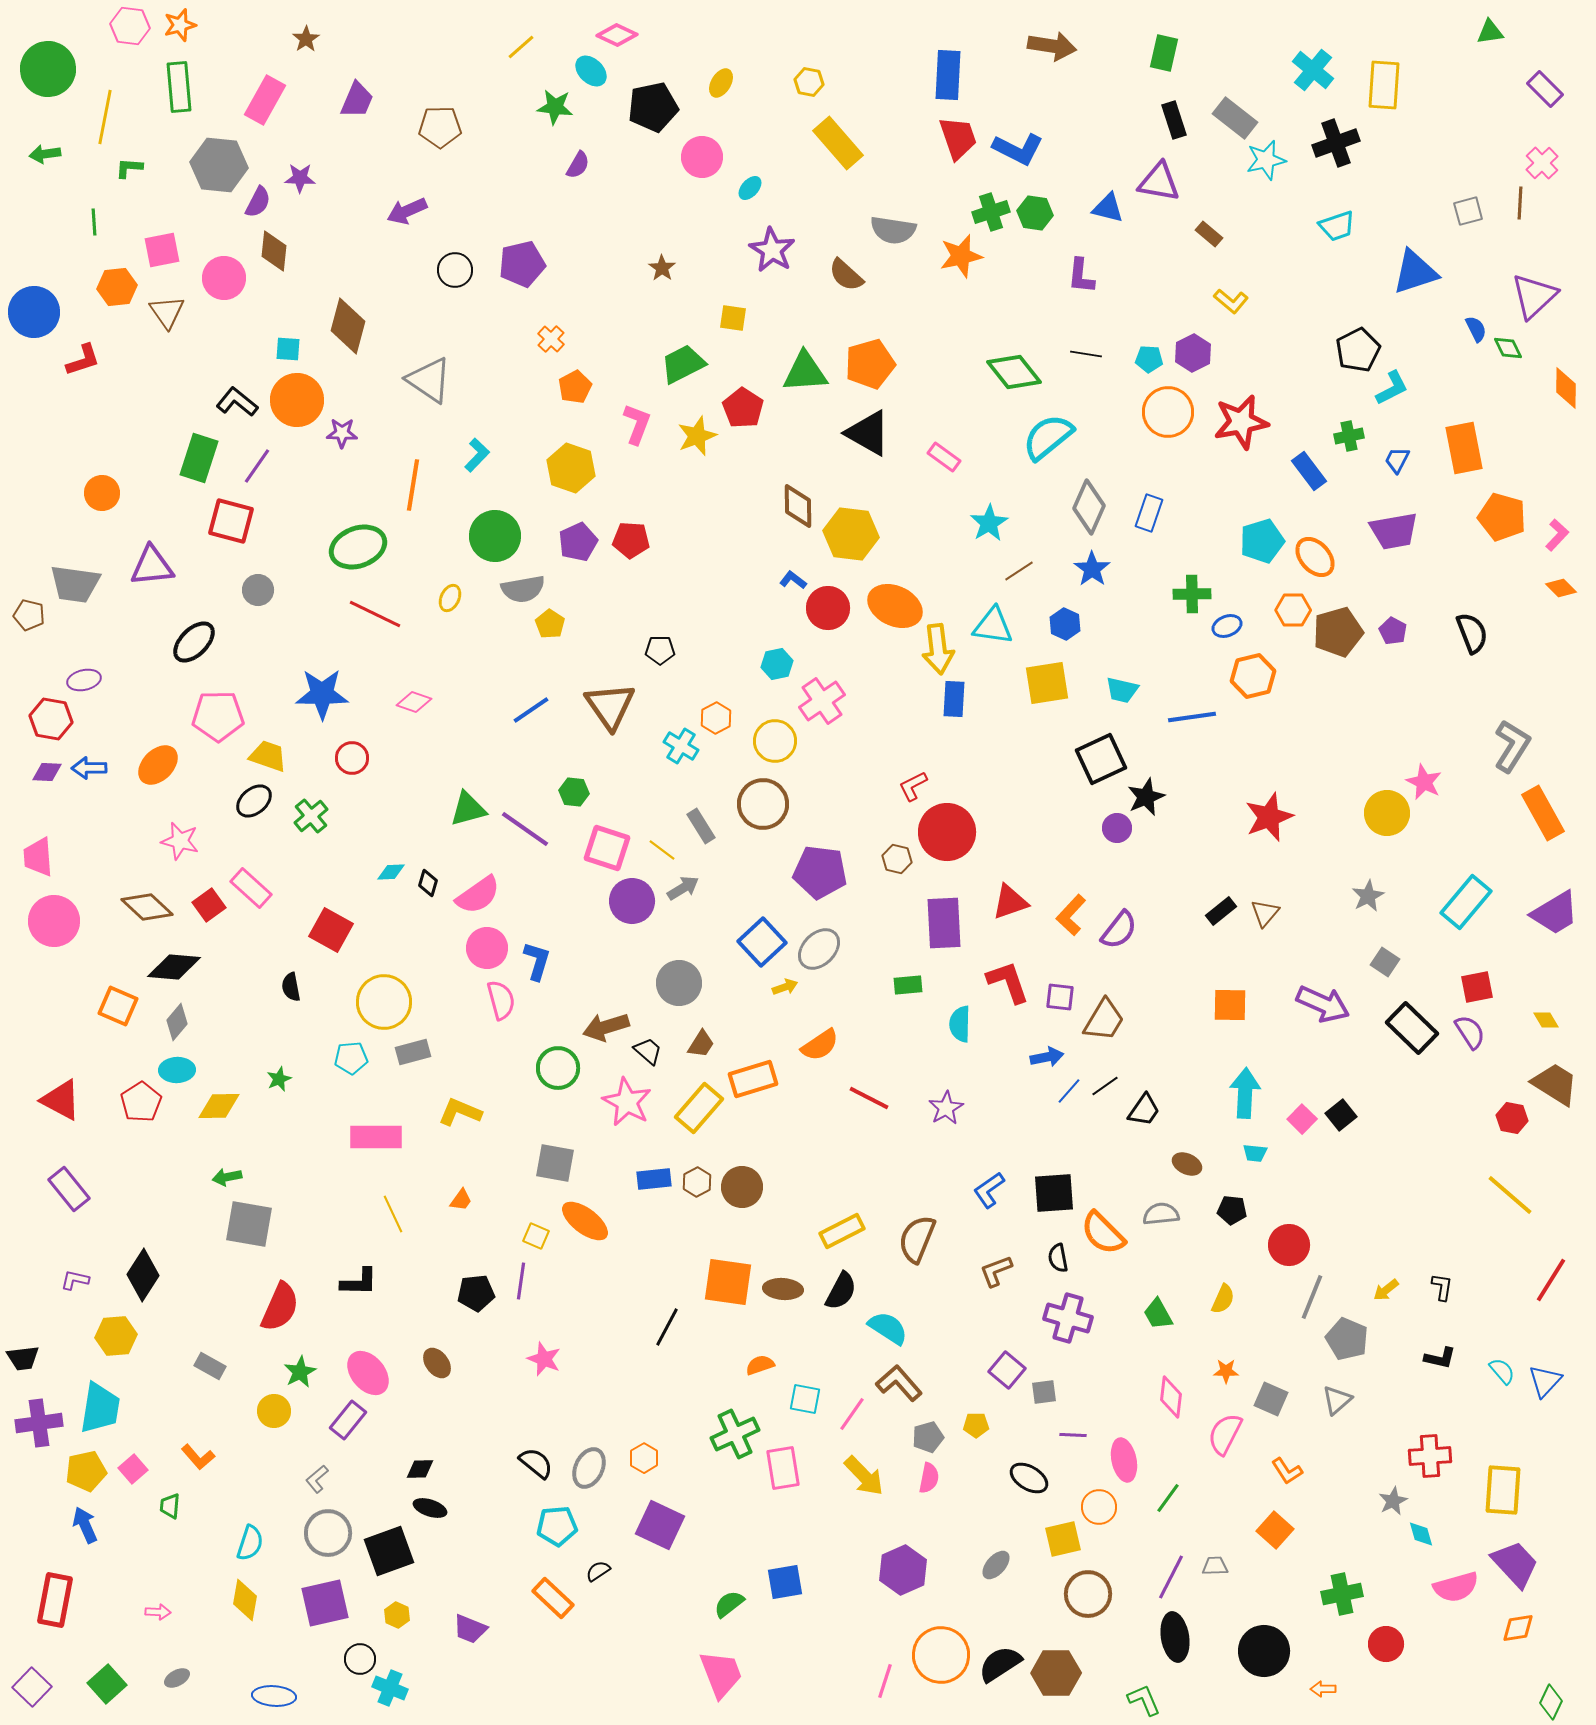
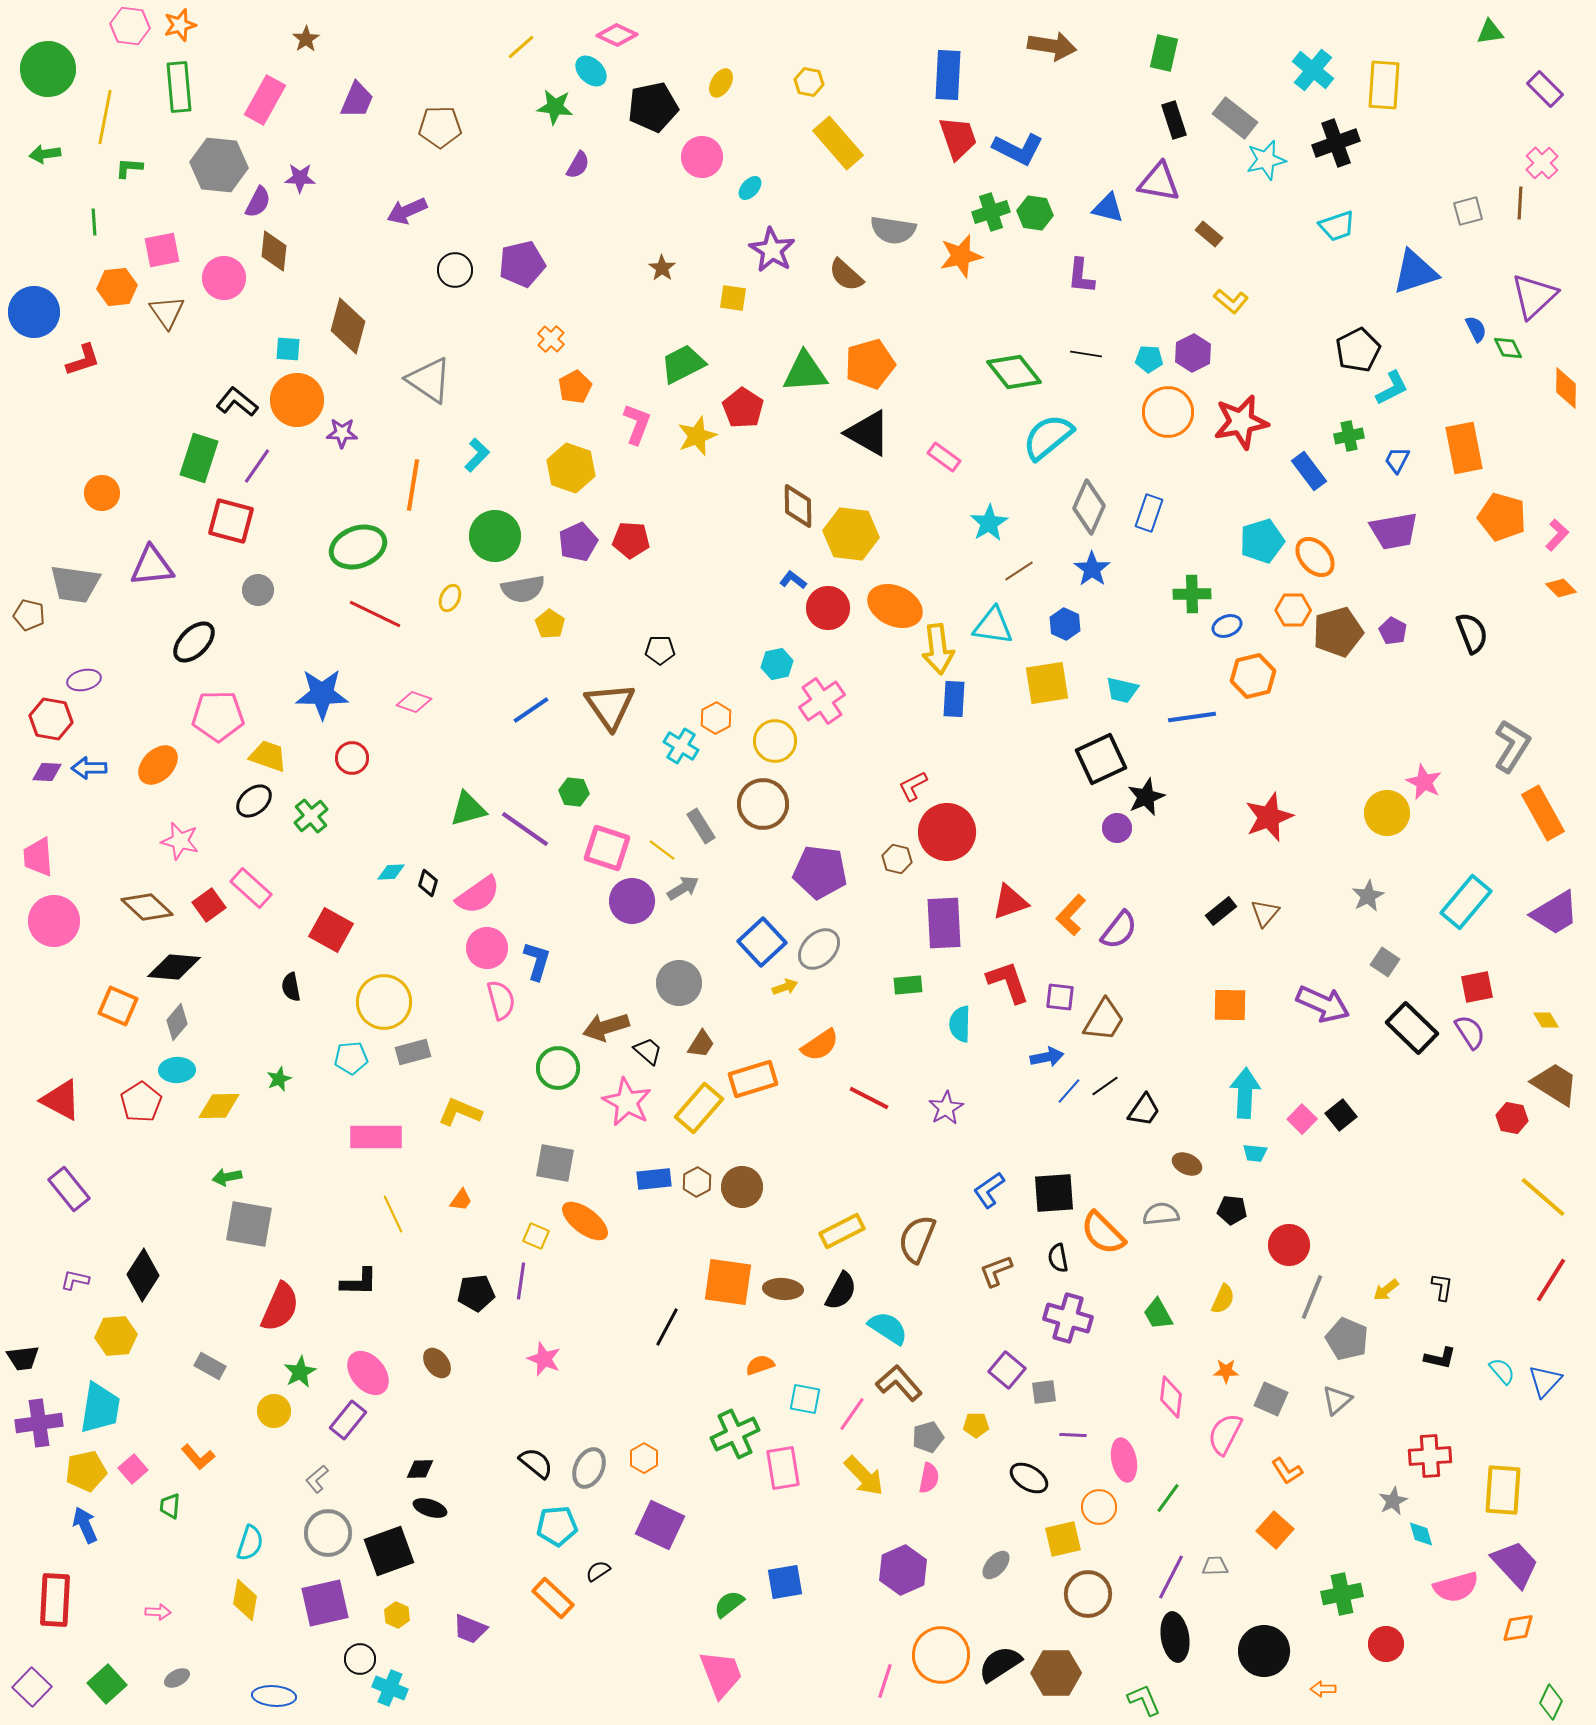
yellow square at (733, 318): moved 20 px up
yellow line at (1510, 1195): moved 33 px right, 2 px down
red rectangle at (55, 1600): rotated 8 degrees counterclockwise
